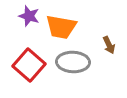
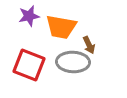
purple star: rotated 30 degrees counterclockwise
brown arrow: moved 20 px left
red square: rotated 20 degrees counterclockwise
